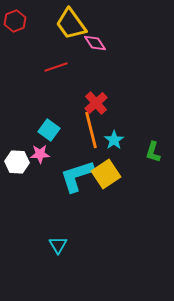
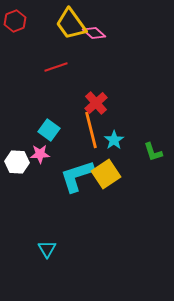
pink diamond: moved 1 px left, 10 px up; rotated 15 degrees counterclockwise
green L-shape: rotated 35 degrees counterclockwise
cyan triangle: moved 11 px left, 4 px down
